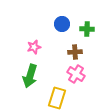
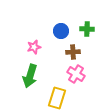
blue circle: moved 1 px left, 7 px down
brown cross: moved 2 px left
